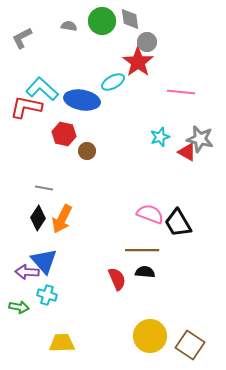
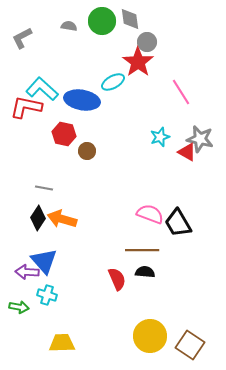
pink line: rotated 52 degrees clockwise
orange arrow: rotated 80 degrees clockwise
